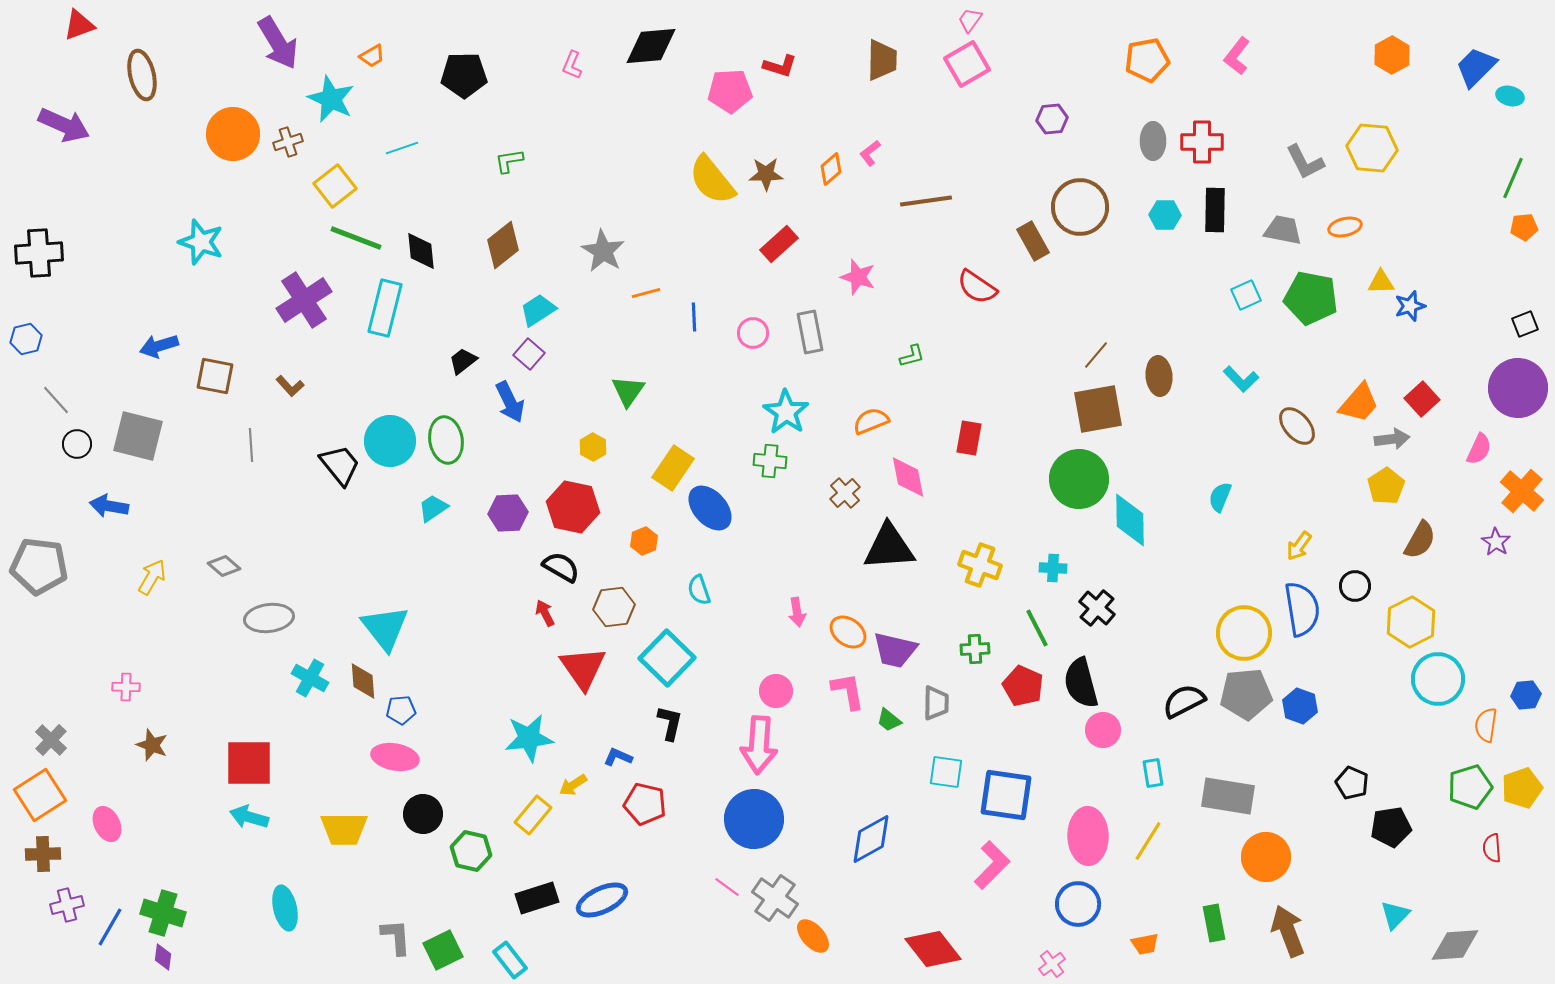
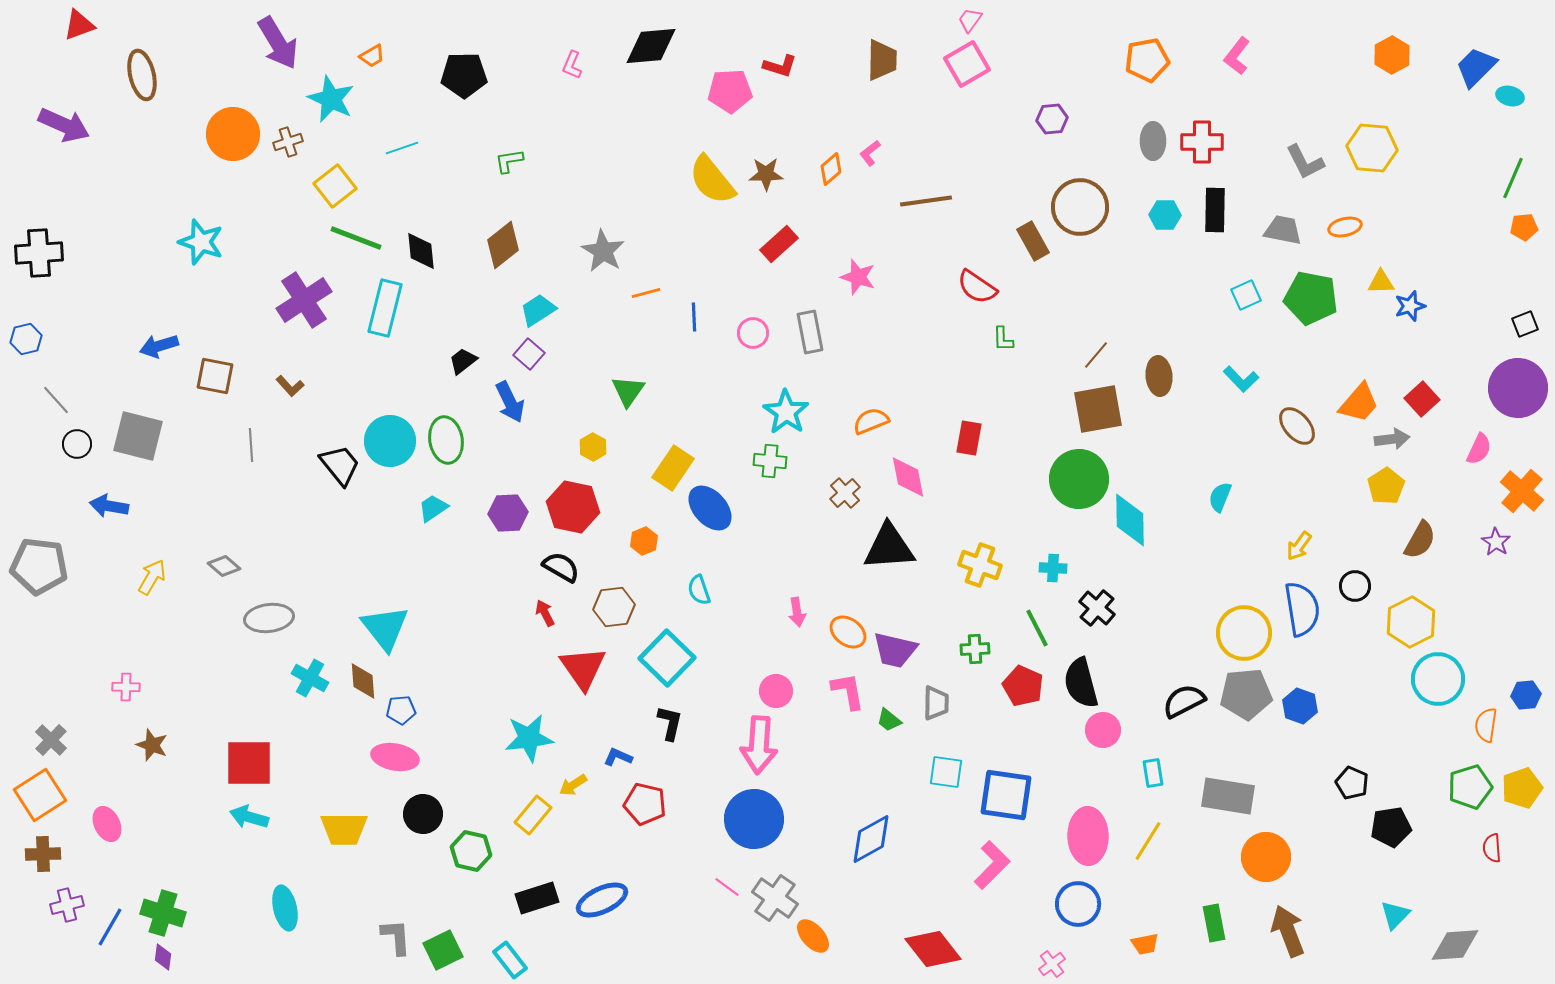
green L-shape at (912, 356): moved 91 px right, 17 px up; rotated 104 degrees clockwise
